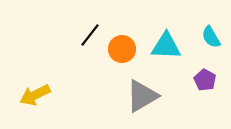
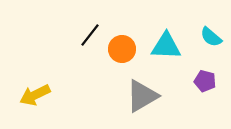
cyan semicircle: rotated 20 degrees counterclockwise
purple pentagon: moved 1 px down; rotated 15 degrees counterclockwise
